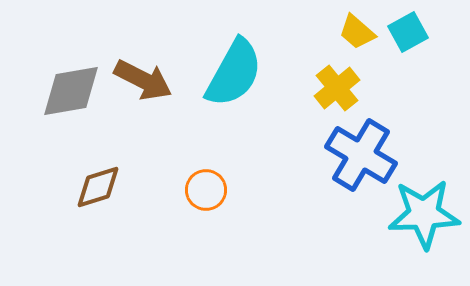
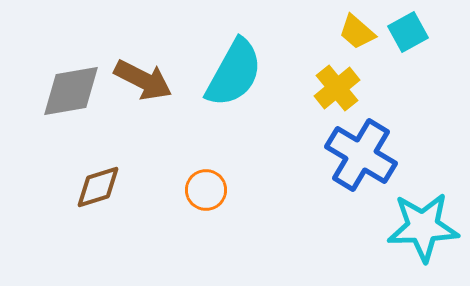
cyan star: moved 1 px left, 13 px down
